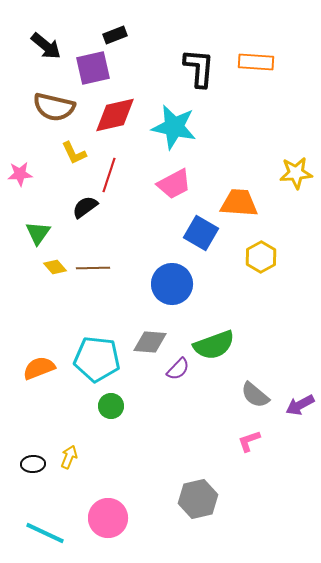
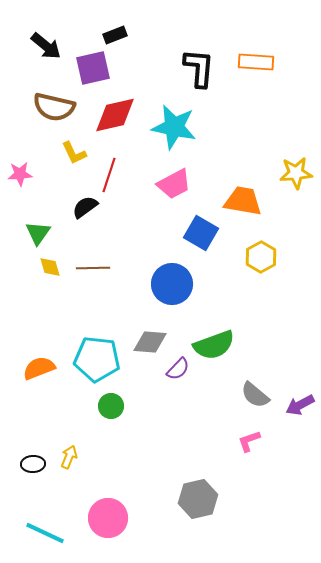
orange trapezoid: moved 4 px right, 2 px up; rotated 6 degrees clockwise
yellow diamond: moved 5 px left; rotated 25 degrees clockwise
